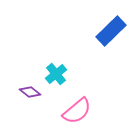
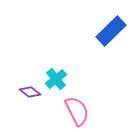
cyan cross: moved 5 px down
pink semicircle: rotated 76 degrees counterclockwise
